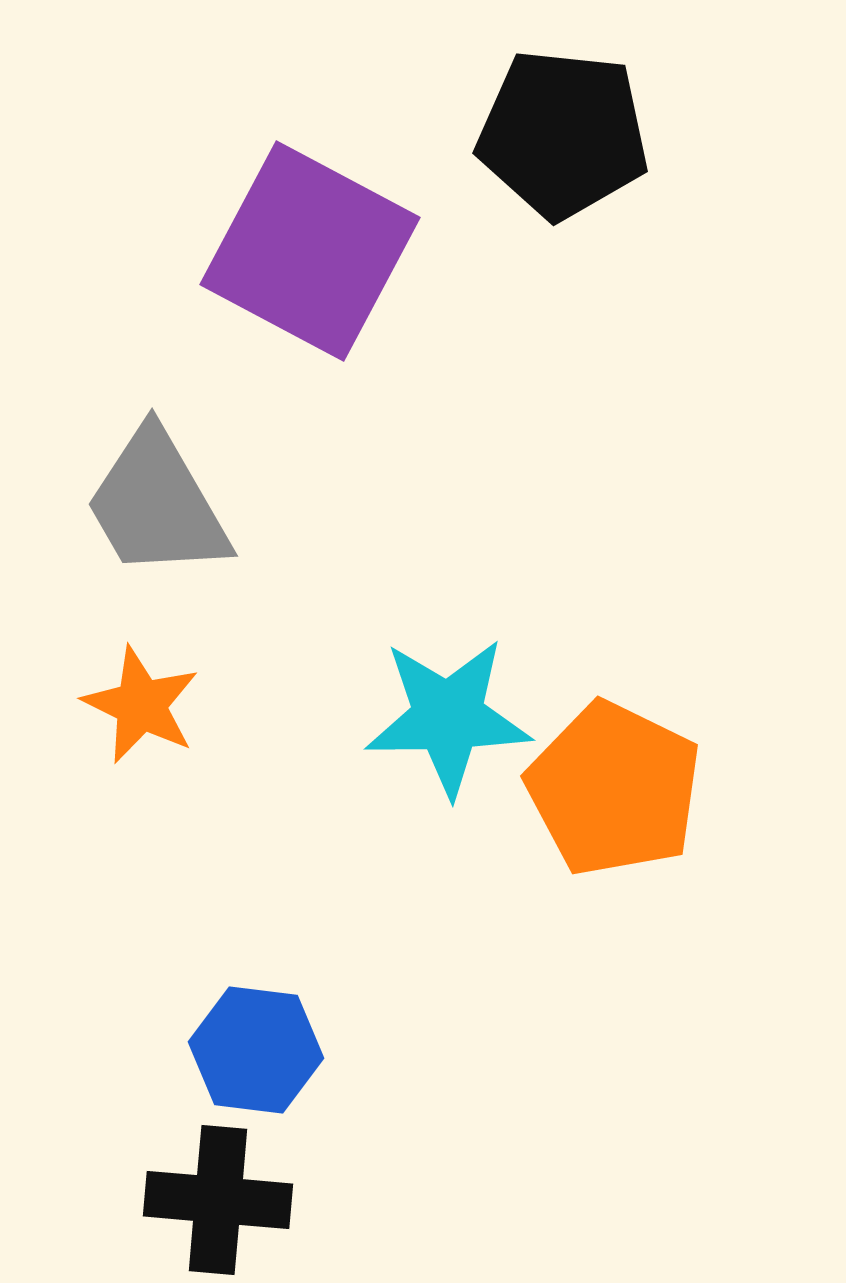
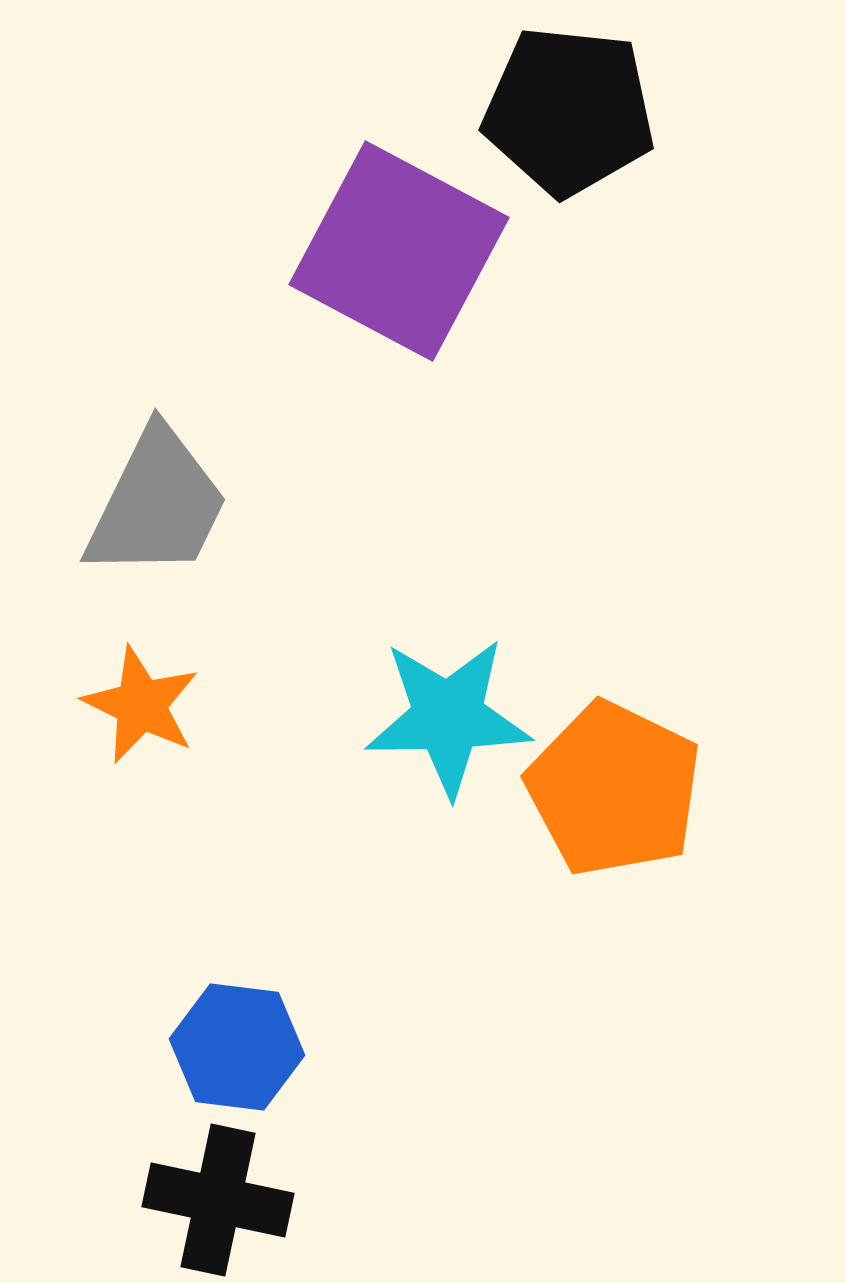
black pentagon: moved 6 px right, 23 px up
purple square: moved 89 px right
gray trapezoid: rotated 124 degrees counterclockwise
blue hexagon: moved 19 px left, 3 px up
black cross: rotated 7 degrees clockwise
